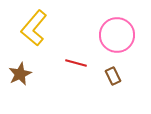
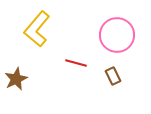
yellow L-shape: moved 3 px right, 1 px down
brown star: moved 4 px left, 5 px down
